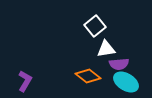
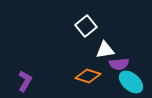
white square: moved 9 px left
white triangle: moved 1 px left, 1 px down
orange diamond: rotated 20 degrees counterclockwise
cyan ellipse: moved 5 px right; rotated 10 degrees clockwise
